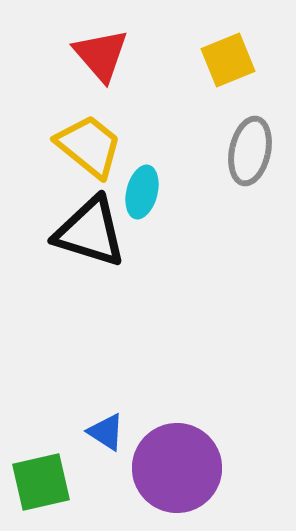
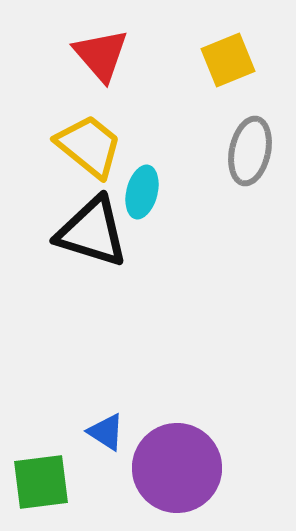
black triangle: moved 2 px right
green square: rotated 6 degrees clockwise
